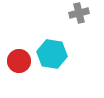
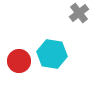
gray cross: rotated 24 degrees counterclockwise
